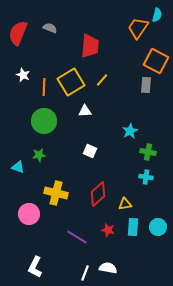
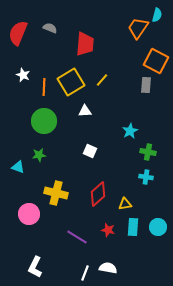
red trapezoid: moved 5 px left, 2 px up
